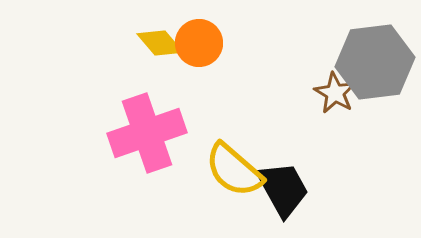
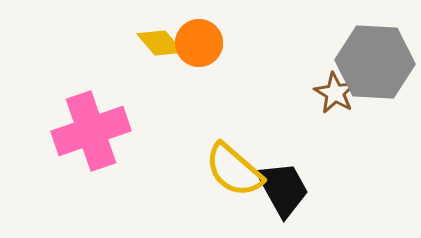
gray hexagon: rotated 10 degrees clockwise
pink cross: moved 56 px left, 2 px up
